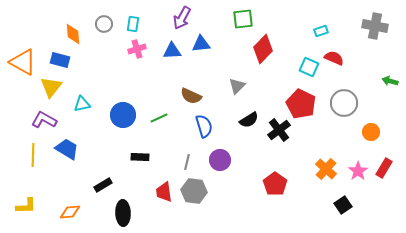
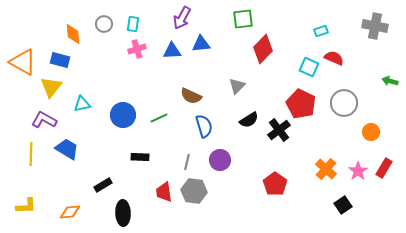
yellow line at (33, 155): moved 2 px left, 1 px up
